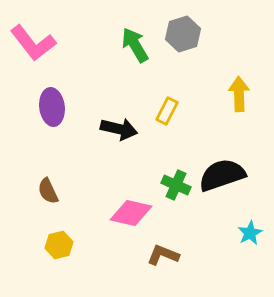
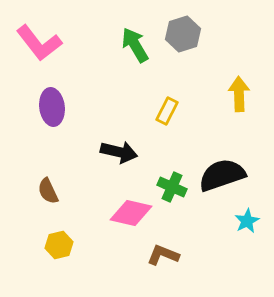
pink L-shape: moved 6 px right
black arrow: moved 23 px down
green cross: moved 4 px left, 2 px down
cyan star: moved 3 px left, 12 px up
